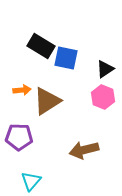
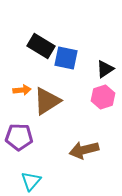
pink hexagon: rotated 20 degrees clockwise
